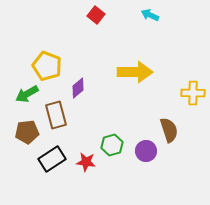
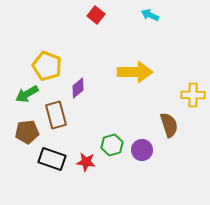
yellow cross: moved 2 px down
brown semicircle: moved 5 px up
purple circle: moved 4 px left, 1 px up
black rectangle: rotated 52 degrees clockwise
